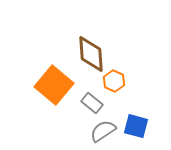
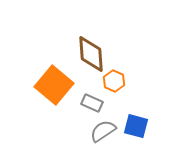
gray rectangle: rotated 15 degrees counterclockwise
